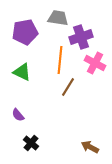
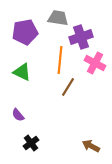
black cross: rotated 14 degrees clockwise
brown arrow: moved 1 px right, 1 px up
